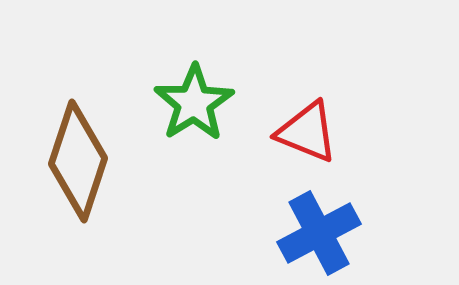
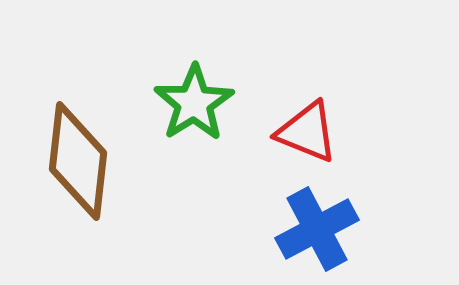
brown diamond: rotated 12 degrees counterclockwise
blue cross: moved 2 px left, 4 px up
